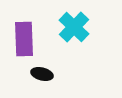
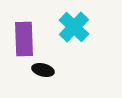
black ellipse: moved 1 px right, 4 px up
